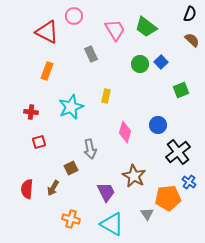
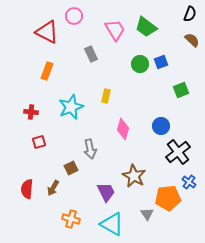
blue square: rotated 24 degrees clockwise
blue circle: moved 3 px right, 1 px down
pink diamond: moved 2 px left, 3 px up
